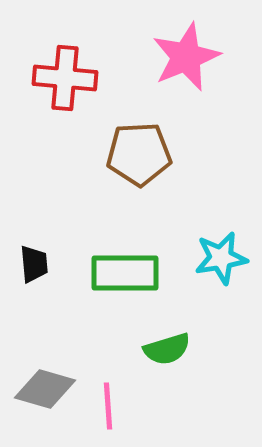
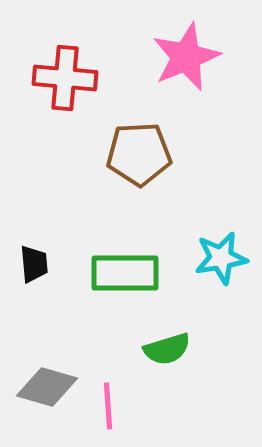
gray diamond: moved 2 px right, 2 px up
